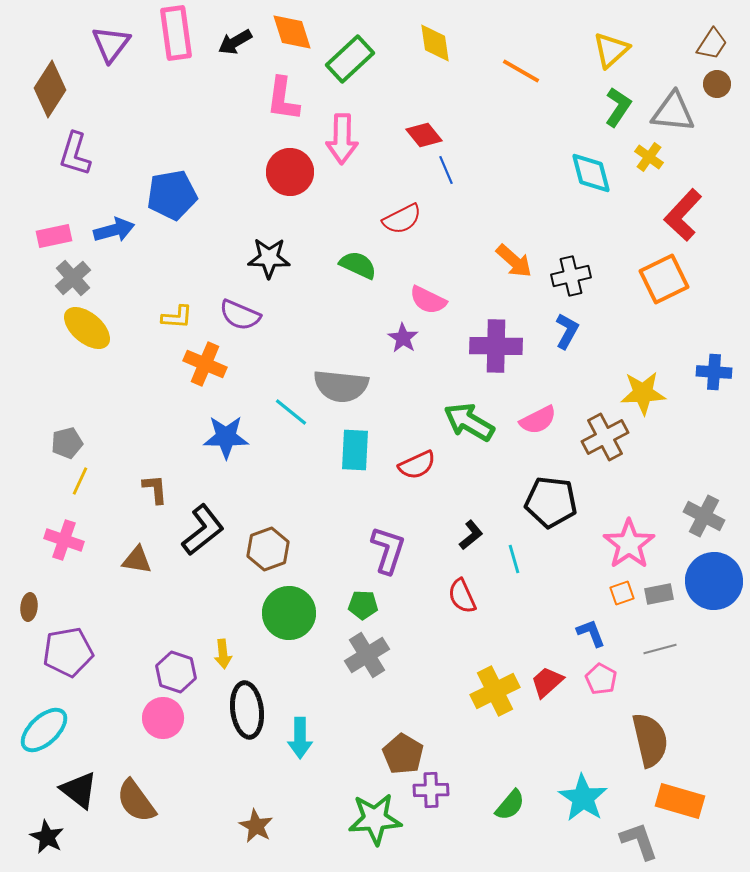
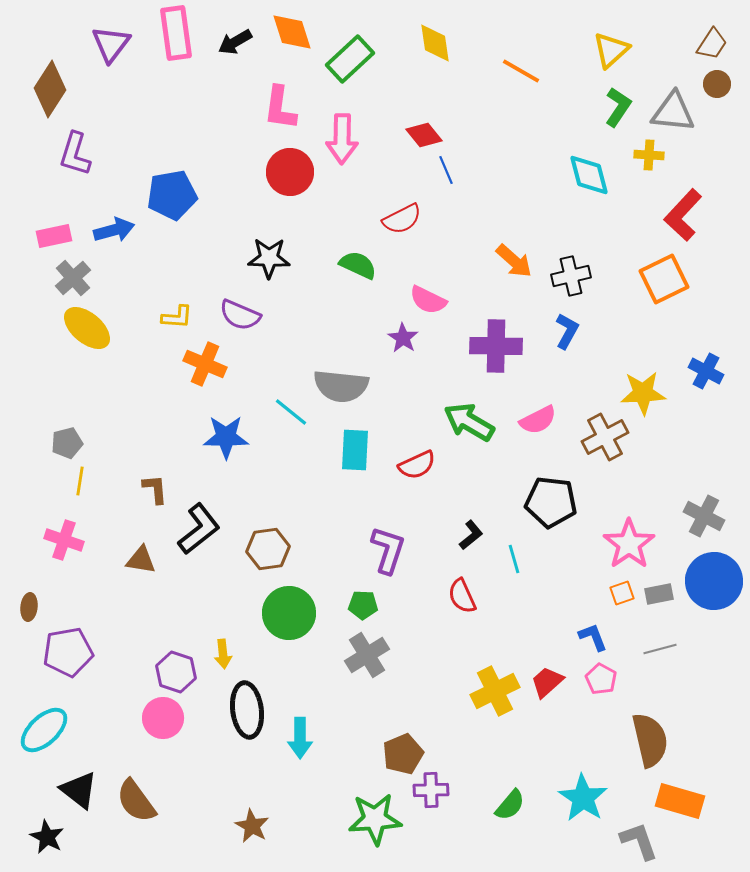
pink L-shape at (283, 99): moved 3 px left, 9 px down
yellow cross at (649, 157): moved 2 px up; rotated 32 degrees counterclockwise
cyan diamond at (591, 173): moved 2 px left, 2 px down
blue cross at (714, 372): moved 8 px left, 1 px up; rotated 24 degrees clockwise
yellow line at (80, 481): rotated 16 degrees counterclockwise
black L-shape at (203, 530): moved 4 px left, 1 px up
brown hexagon at (268, 549): rotated 12 degrees clockwise
brown triangle at (137, 560): moved 4 px right
blue L-shape at (591, 633): moved 2 px right, 4 px down
brown pentagon at (403, 754): rotated 18 degrees clockwise
brown star at (256, 826): moved 4 px left
